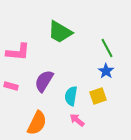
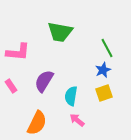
green trapezoid: rotated 20 degrees counterclockwise
blue star: moved 3 px left, 1 px up; rotated 14 degrees clockwise
pink rectangle: rotated 40 degrees clockwise
yellow square: moved 6 px right, 3 px up
